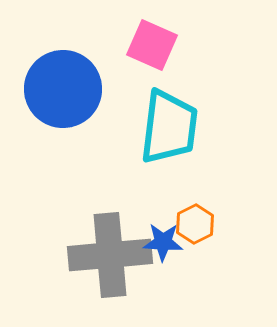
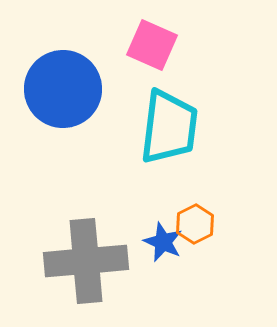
blue star: rotated 21 degrees clockwise
gray cross: moved 24 px left, 6 px down
